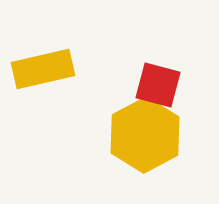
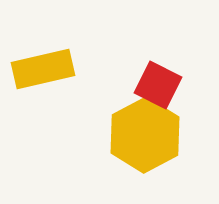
red square: rotated 12 degrees clockwise
